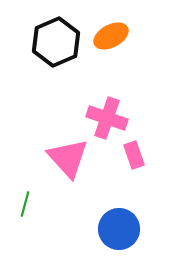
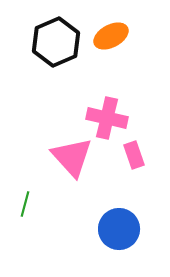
pink cross: rotated 6 degrees counterclockwise
pink triangle: moved 4 px right, 1 px up
